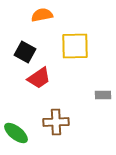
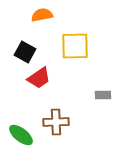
green ellipse: moved 5 px right, 2 px down
